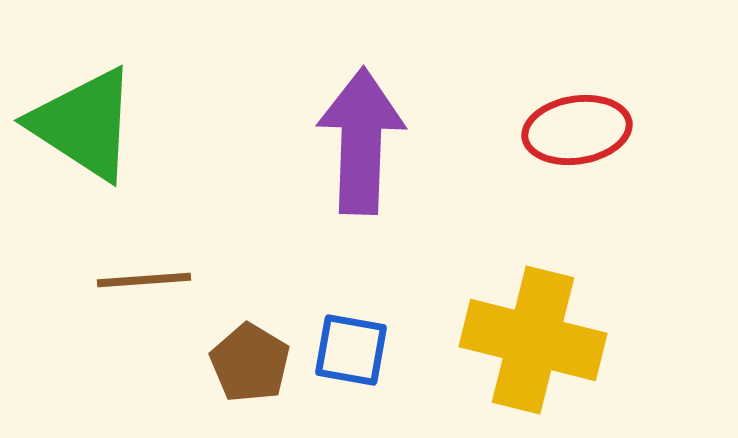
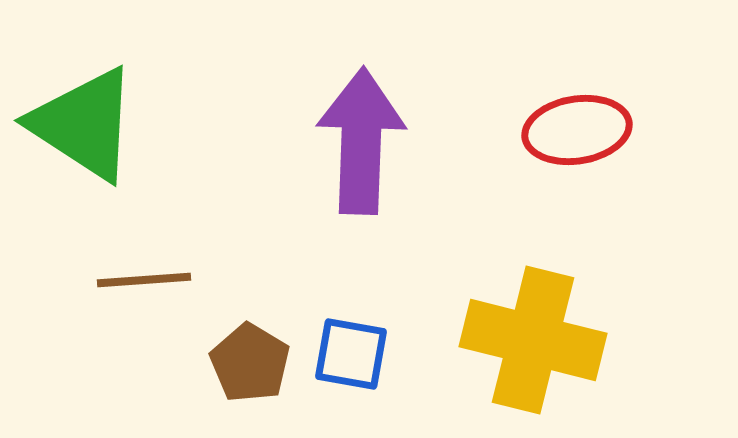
blue square: moved 4 px down
